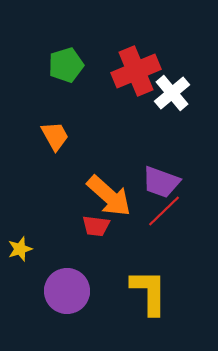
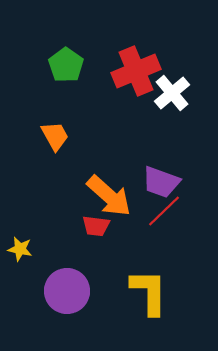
green pentagon: rotated 20 degrees counterclockwise
yellow star: rotated 30 degrees clockwise
